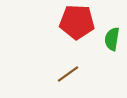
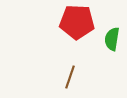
brown line: moved 2 px right, 3 px down; rotated 35 degrees counterclockwise
